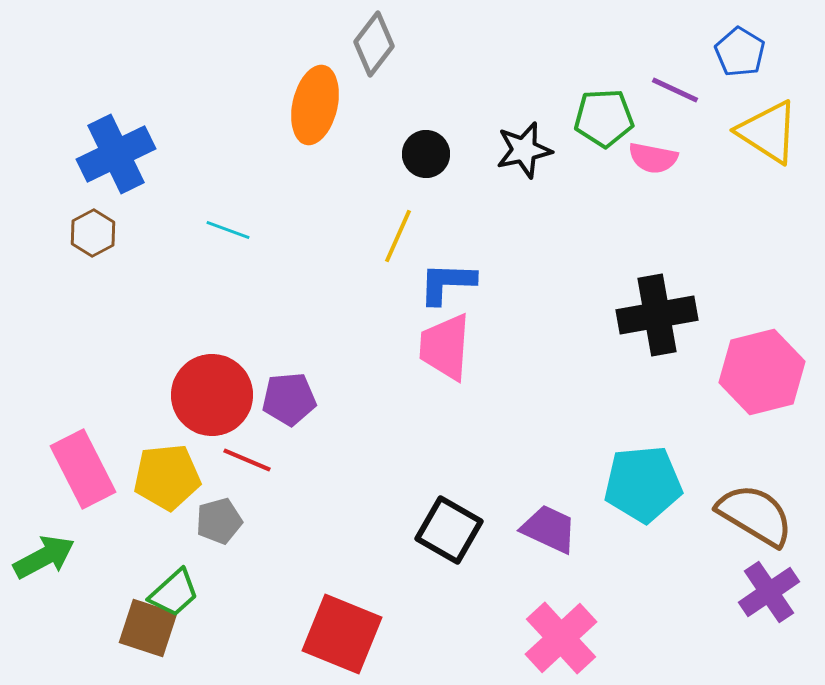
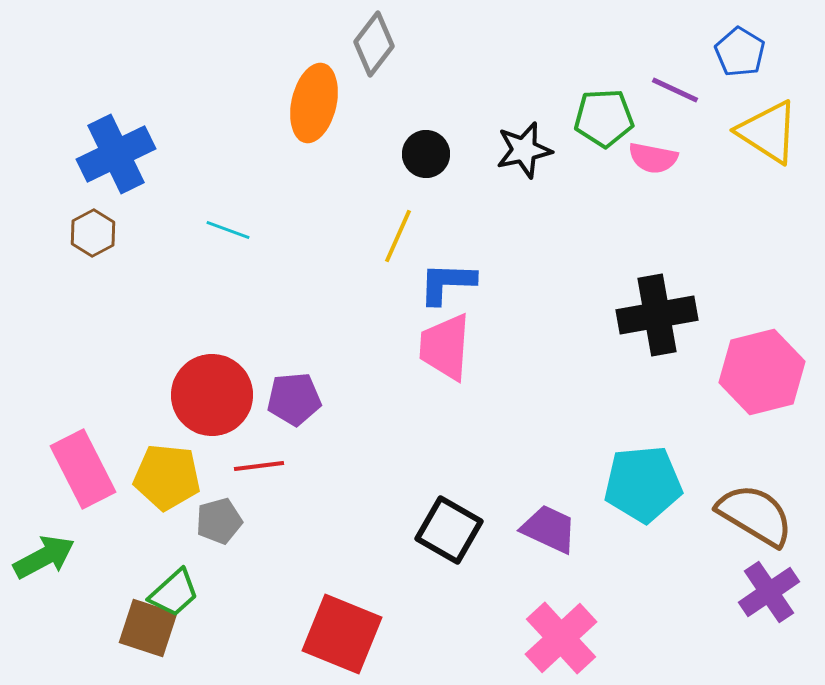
orange ellipse: moved 1 px left, 2 px up
purple pentagon: moved 5 px right
red line: moved 12 px right, 6 px down; rotated 30 degrees counterclockwise
yellow pentagon: rotated 12 degrees clockwise
